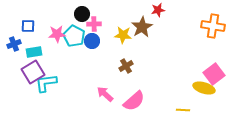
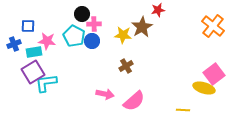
orange cross: rotated 30 degrees clockwise
pink star: moved 10 px left, 7 px down; rotated 12 degrees clockwise
pink arrow: rotated 150 degrees clockwise
